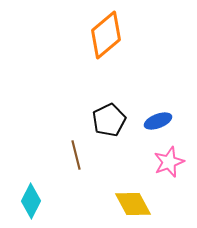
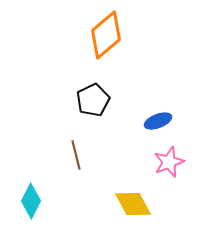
black pentagon: moved 16 px left, 20 px up
